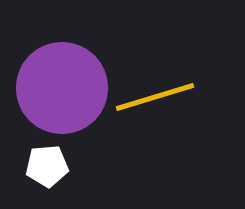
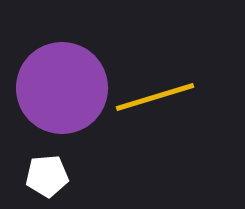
white pentagon: moved 10 px down
